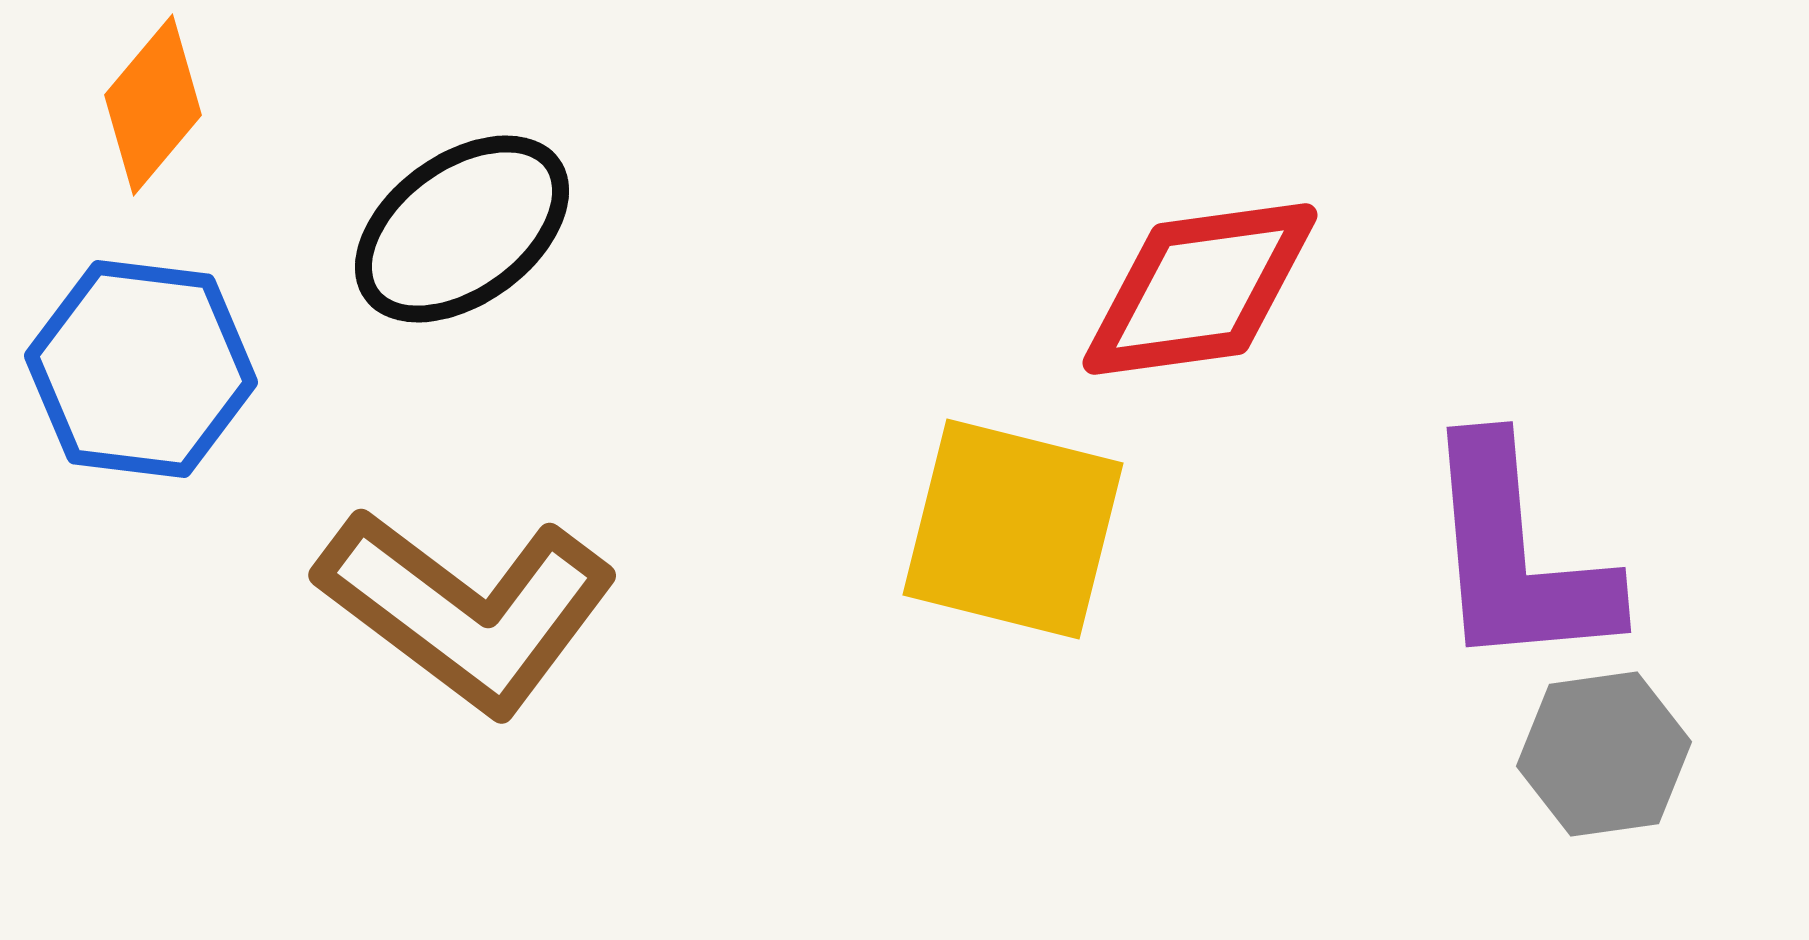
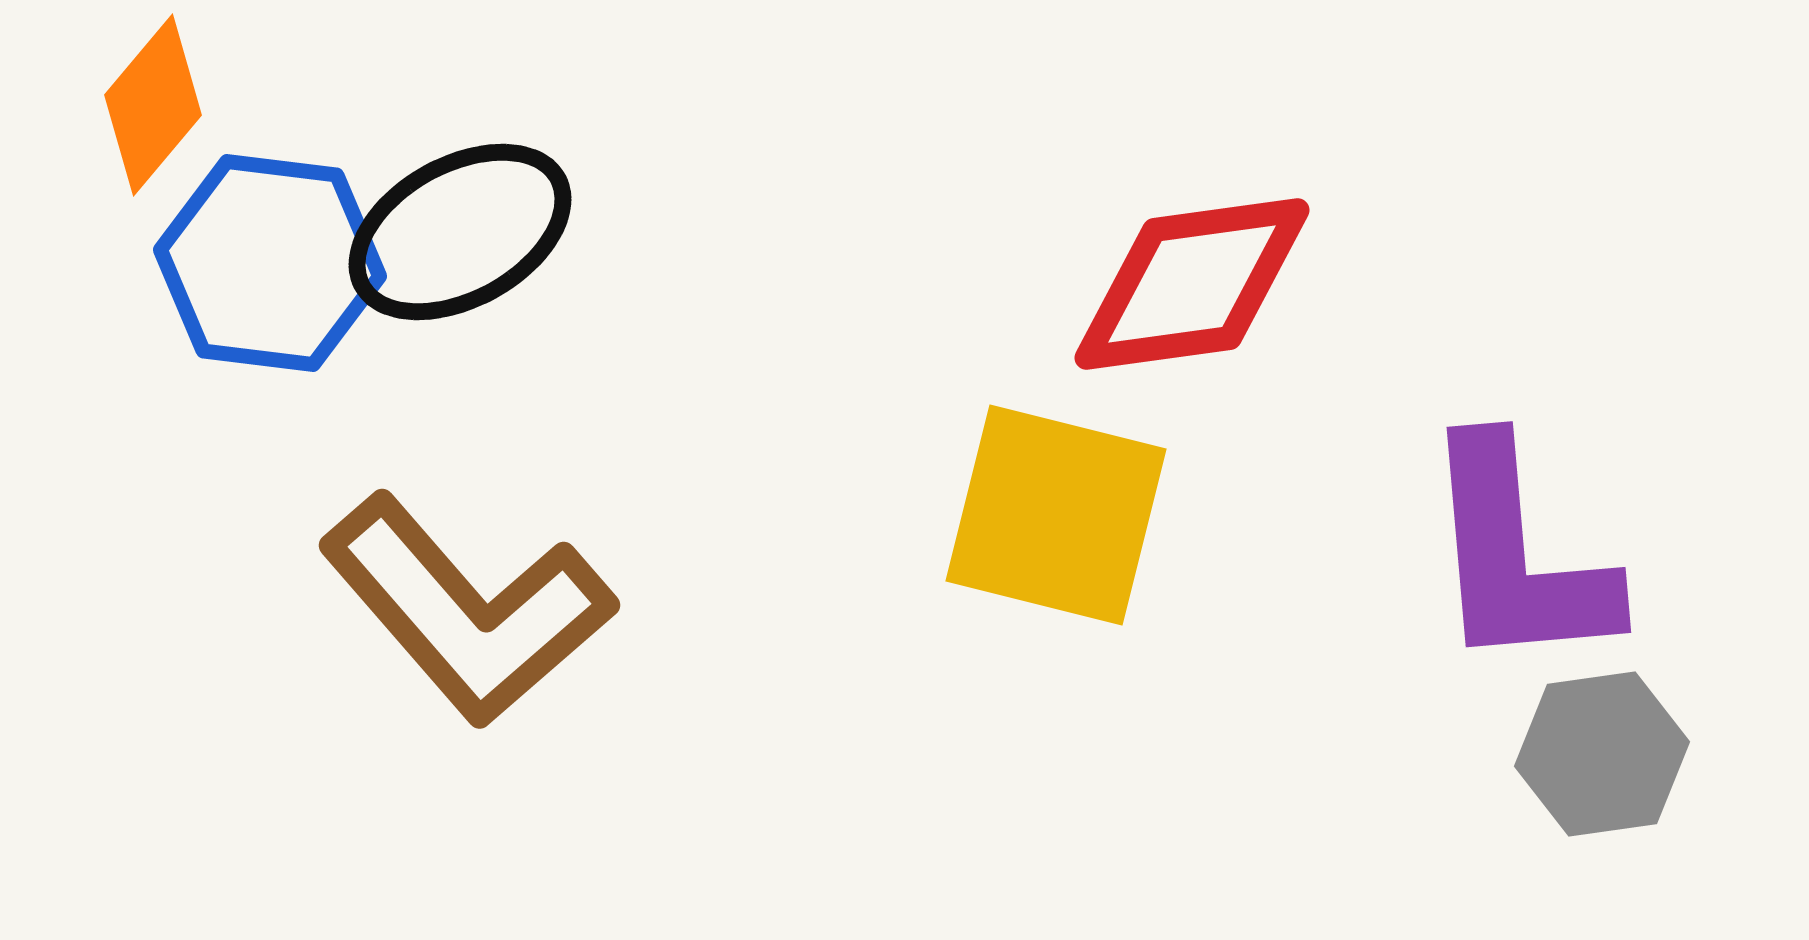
black ellipse: moved 2 px left, 3 px down; rotated 7 degrees clockwise
red diamond: moved 8 px left, 5 px up
blue hexagon: moved 129 px right, 106 px up
yellow square: moved 43 px right, 14 px up
brown L-shape: rotated 12 degrees clockwise
gray hexagon: moved 2 px left
